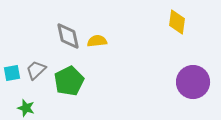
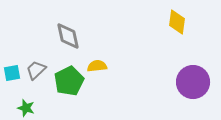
yellow semicircle: moved 25 px down
